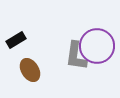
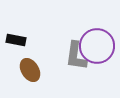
black rectangle: rotated 42 degrees clockwise
